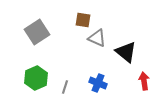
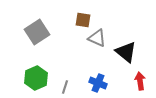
red arrow: moved 4 px left
